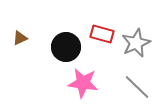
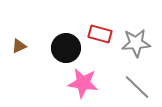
red rectangle: moved 2 px left
brown triangle: moved 1 px left, 8 px down
gray star: rotated 20 degrees clockwise
black circle: moved 1 px down
